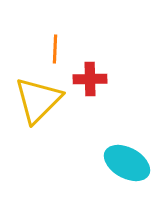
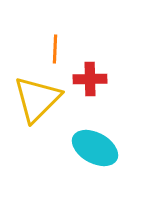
yellow triangle: moved 1 px left, 1 px up
cyan ellipse: moved 32 px left, 15 px up
